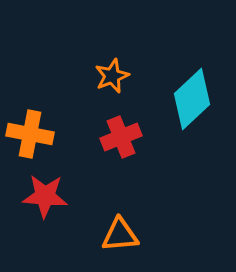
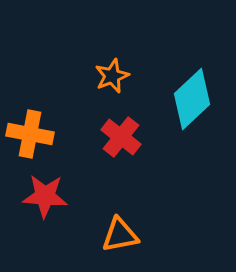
red cross: rotated 30 degrees counterclockwise
orange triangle: rotated 6 degrees counterclockwise
